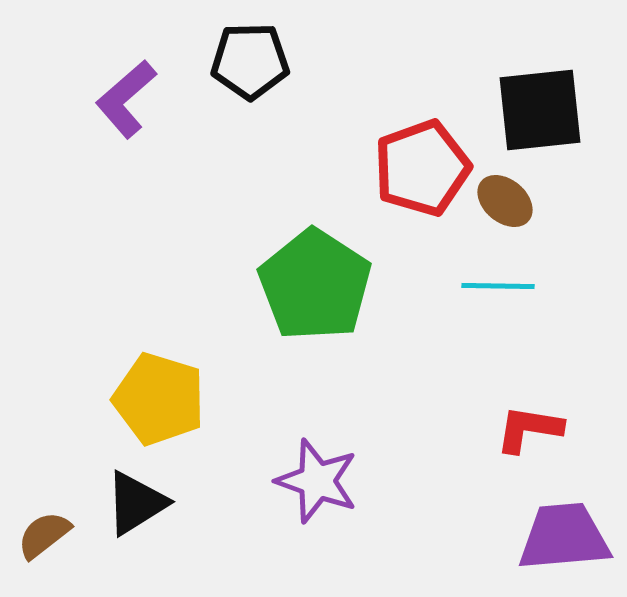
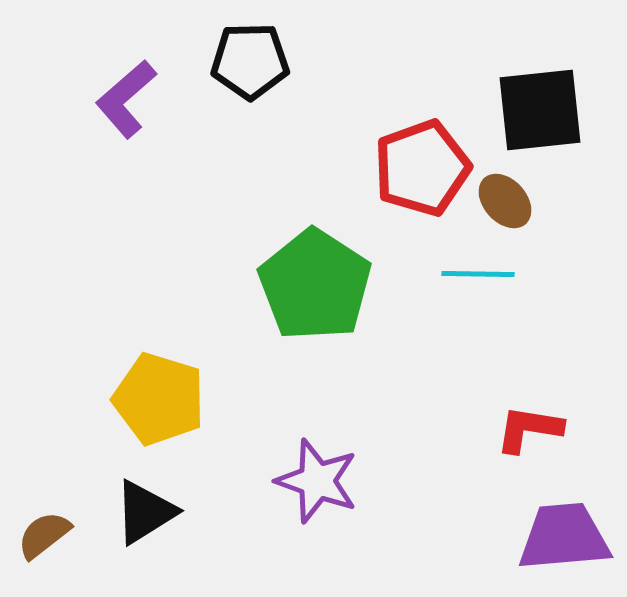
brown ellipse: rotated 8 degrees clockwise
cyan line: moved 20 px left, 12 px up
black triangle: moved 9 px right, 9 px down
